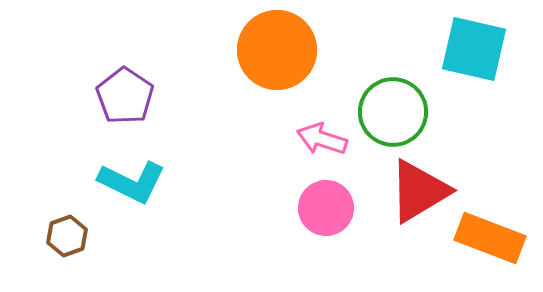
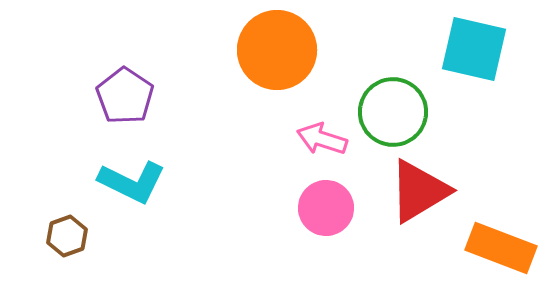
orange rectangle: moved 11 px right, 10 px down
